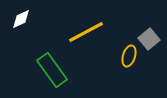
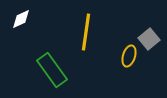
yellow line: rotated 54 degrees counterclockwise
